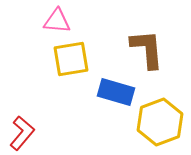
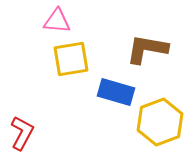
brown L-shape: rotated 75 degrees counterclockwise
red L-shape: rotated 12 degrees counterclockwise
